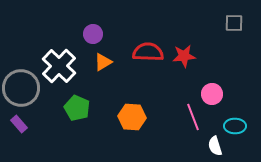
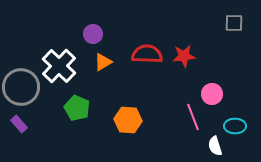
red semicircle: moved 1 px left, 2 px down
gray circle: moved 1 px up
orange hexagon: moved 4 px left, 3 px down
